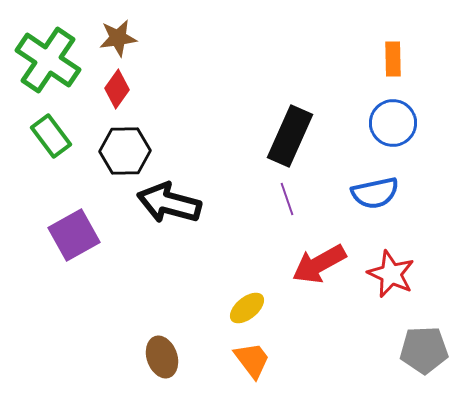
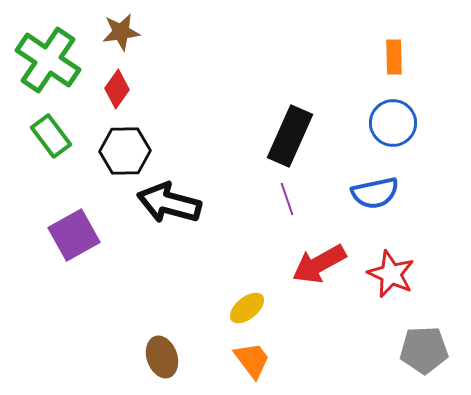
brown star: moved 3 px right, 6 px up
orange rectangle: moved 1 px right, 2 px up
